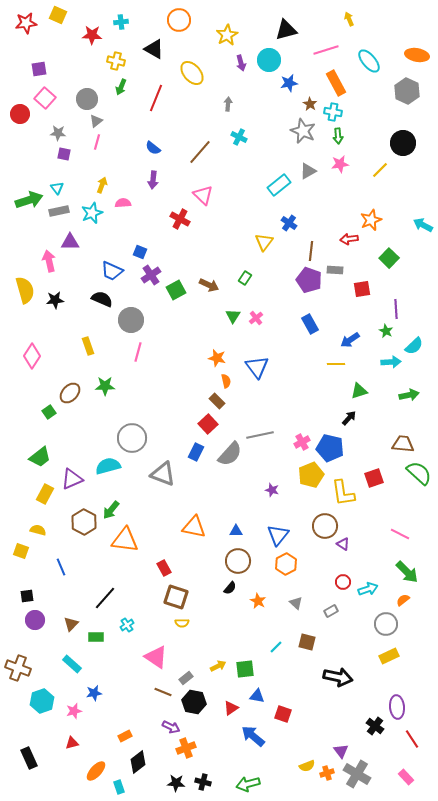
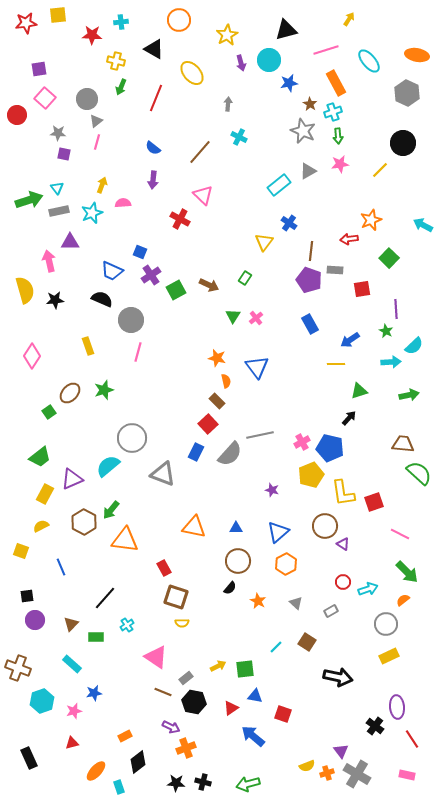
yellow square at (58, 15): rotated 30 degrees counterclockwise
yellow arrow at (349, 19): rotated 56 degrees clockwise
gray hexagon at (407, 91): moved 2 px down
cyan cross at (333, 112): rotated 30 degrees counterclockwise
red circle at (20, 114): moved 3 px left, 1 px down
green star at (105, 386): moved 1 px left, 4 px down; rotated 18 degrees counterclockwise
cyan semicircle at (108, 466): rotated 25 degrees counterclockwise
red square at (374, 478): moved 24 px down
yellow semicircle at (38, 530): moved 3 px right, 4 px up; rotated 42 degrees counterclockwise
blue triangle at (236, 531): moved 3 px up
blue triangle at (278, 535): moved 3 px up; rotated 10 degrees clockwise
brown square at (307, 642): rotated 18 degrees clockwise
blue triangle at (257, 696): moved 2 px left
pink rectangle at (406, 777): moved 1 px right, 2 px up; rotated 35 degrees counterclockwise
